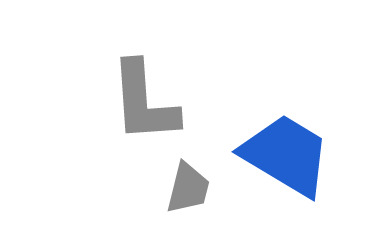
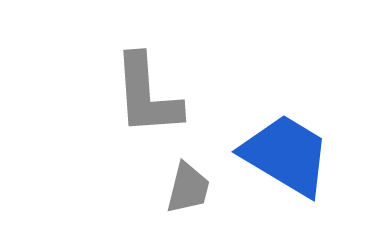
gray L-shape: moved 3 px right, 7 px up
